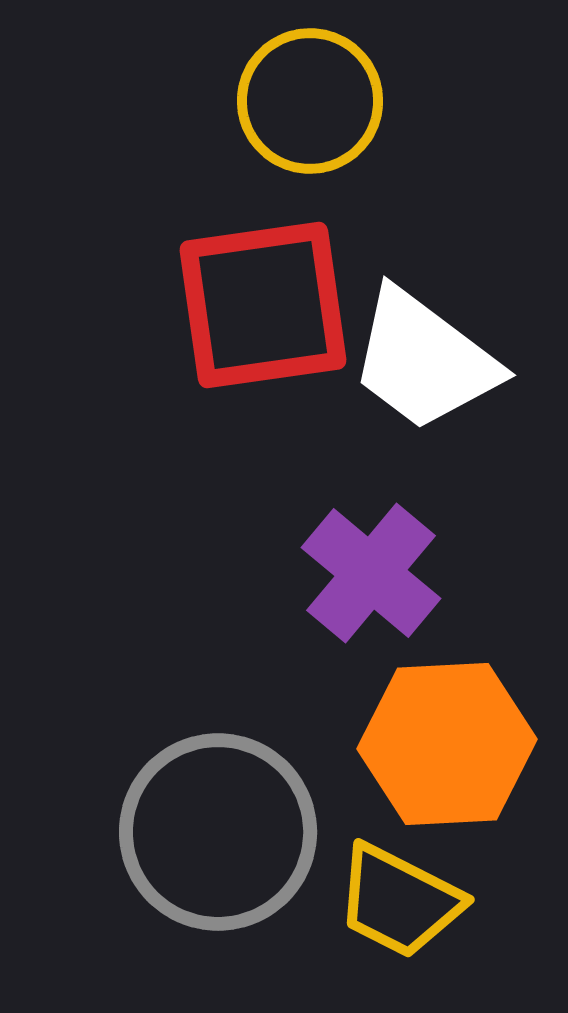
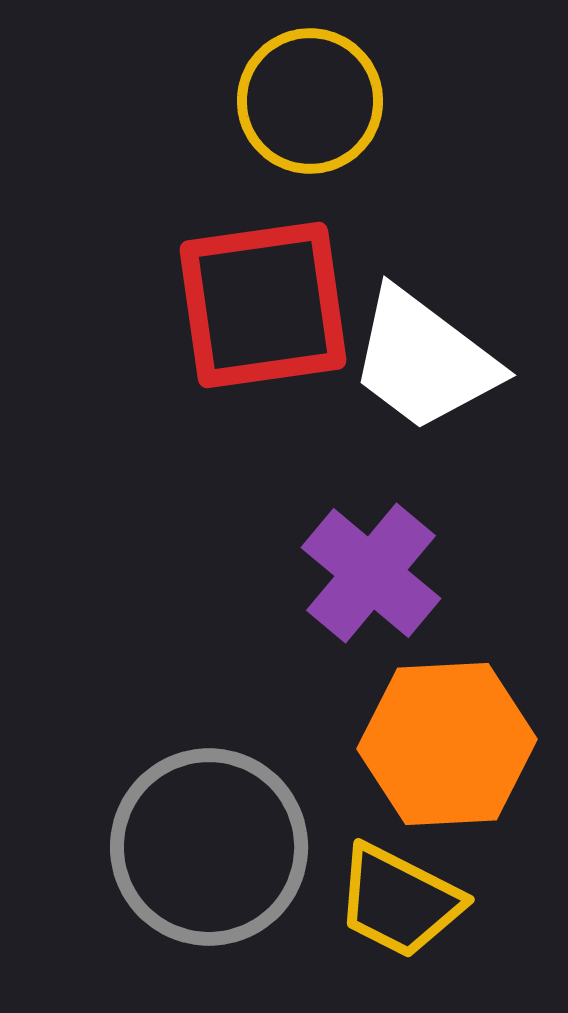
gray circle: moved 9 px left, 15 px down
